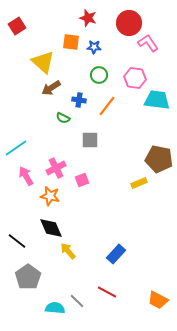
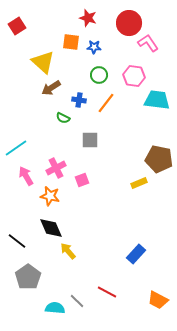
pink hexagon: moved 1 px left, 2 px up
orange line: moved 1 px left, 3 px up
blue rectangle: moved 20 px right
